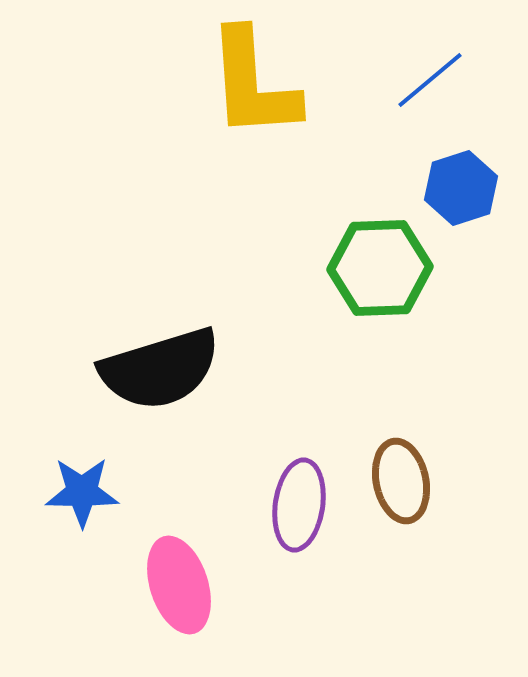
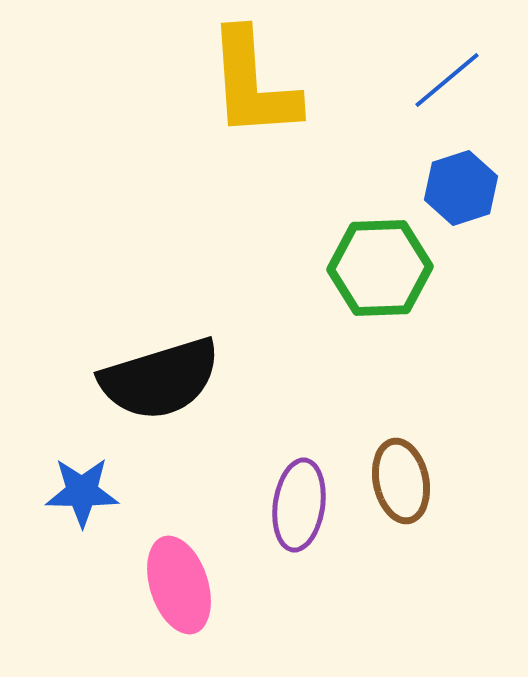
blue line: moved 17 px right
black semicircle: moved 10 px down
